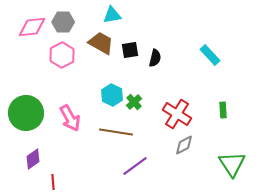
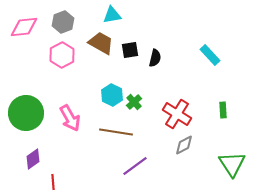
gray hexagon: rotated 20 degrees counterclockwise
pink diamond: moved 8 px left
